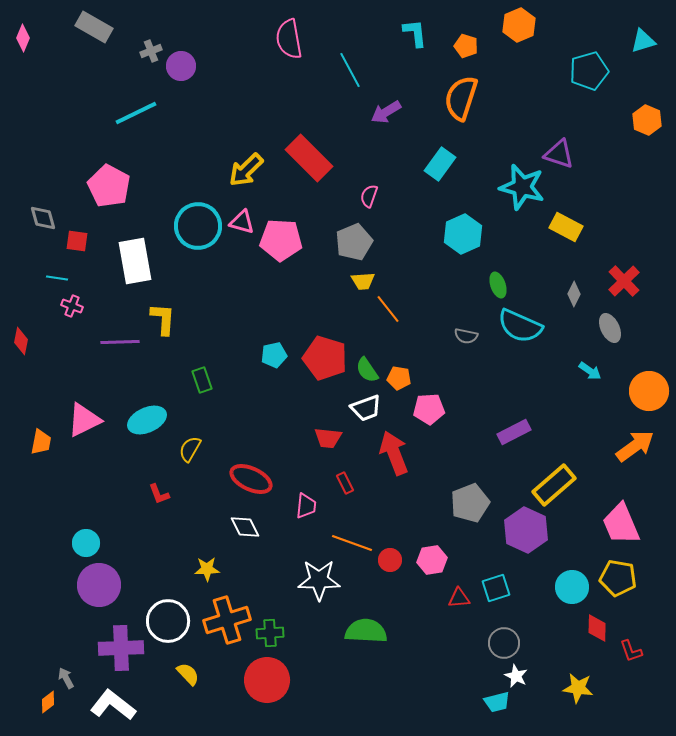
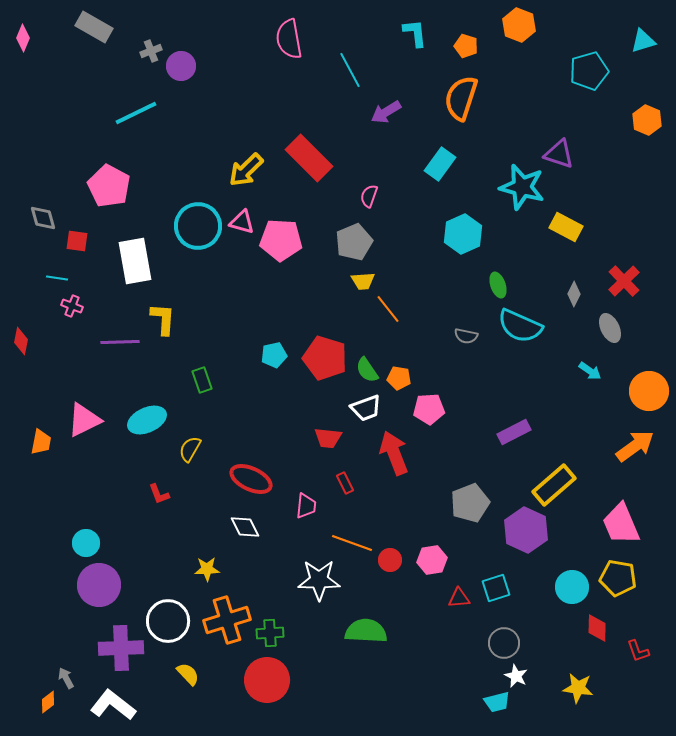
orange hexagon at (519, 25): rotated 16 degrees counterclockwise
red L-shape at (631, 651): moved 7 px right
